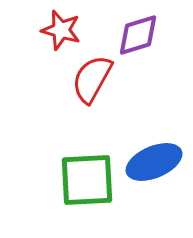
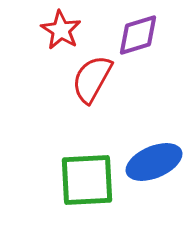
red star: rotated 15 degrees clockwise
